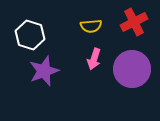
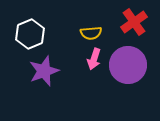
red cross: rotated 8 degrees counterclockwise
yellow semicircle: moved 7 px down
white hexagon: moved 1 px up; rotated 20 degrees clockwise
purple circle: moved 4 px left, 4 px up
